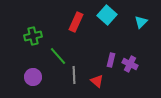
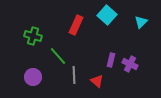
red rectangle: moved 3 px down
green cross: rotated 30 degrees clockwise
